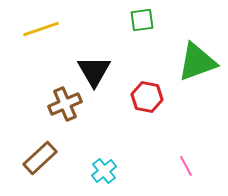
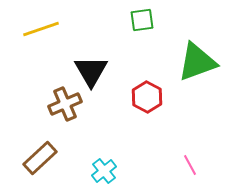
black triangle: moved 3 px left
red hexagon: rotated 16 degrees clockwise
pink line: moved 4 px right, 1 px up
